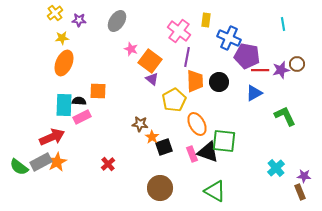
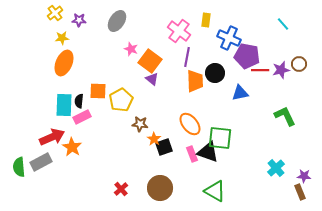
cyan line at (283, 24): rotated 32 degrees counterclockwise
brown circle at (297, 64): moved 2 px right
black circle at (219, 82): moved 4 px left, 9 px up
blue triangle at (254, 93): moved 14 px left; rotated 18 degrees clockwise
yellow pentagon at (174, 100): moved 53 px left
black semicircle at (79, 101): rotated 88 degrees counterclockwise
orange ellipse at (197, 124): moved 7 px left; rotated 10 degrees counterclockwise
orange star at (152, 137): moved 2 px right, 2 px down
green square at (224, 141): moved 4 px left, 3 px up
orange star at (57, 162): moved 15 px right, 15 px up; rotated 12 degrees counterclockwise
red cross at (108, 164): moved 13 px right, 25 px down
green semicircle at (19, 167): rotated 48 degrees clockwise
